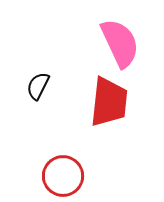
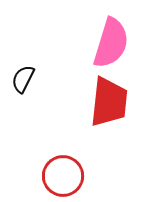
pink semicircle: moved 9 px left; rotated 42 degrees clockwise
black semicircle: moved 15 px left, 7 px up
